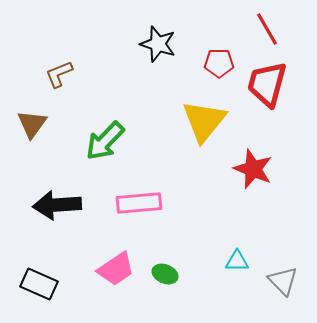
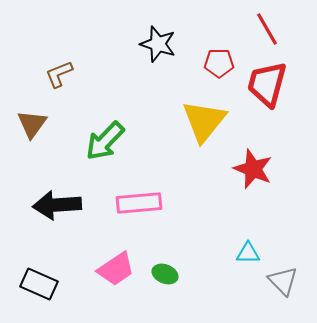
cyan triangle: moved 11 px right, 8 px up
